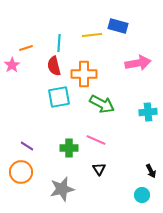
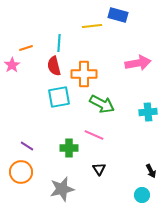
blue rectangle: moved 11 px up
yellow line: moved 9 px up
pink line: moved 2 px left, 5 px up
